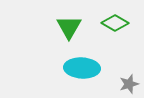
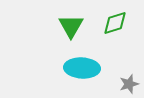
green diamond: rotated 48 degrees counterclockwise
green triangle: moved 2 px right, 1 px up
